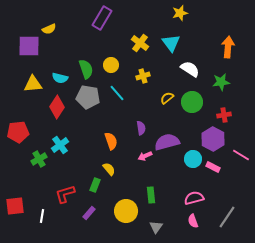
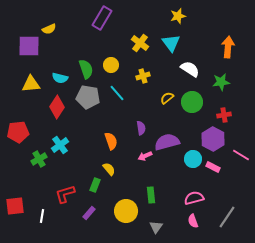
yellow star at (180, 13): moved 2 px left, 3 px down
yellow triangle at (33, 84): moved 2 px left
